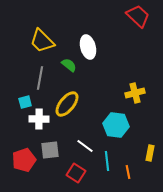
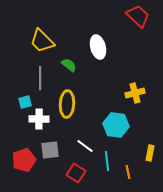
white ellipse: moved 10 px right
gray line: rotated 10 degrees counterclockwise
yellow ellipse: rotated 36 degrees counterclockwise
